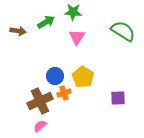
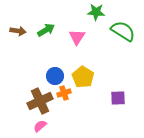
green star: moved 23 px right
green arrow: moved 8 px down
